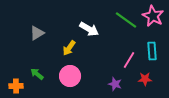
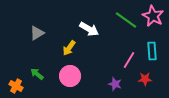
orange cross: rotated 32 degrees clockwise
